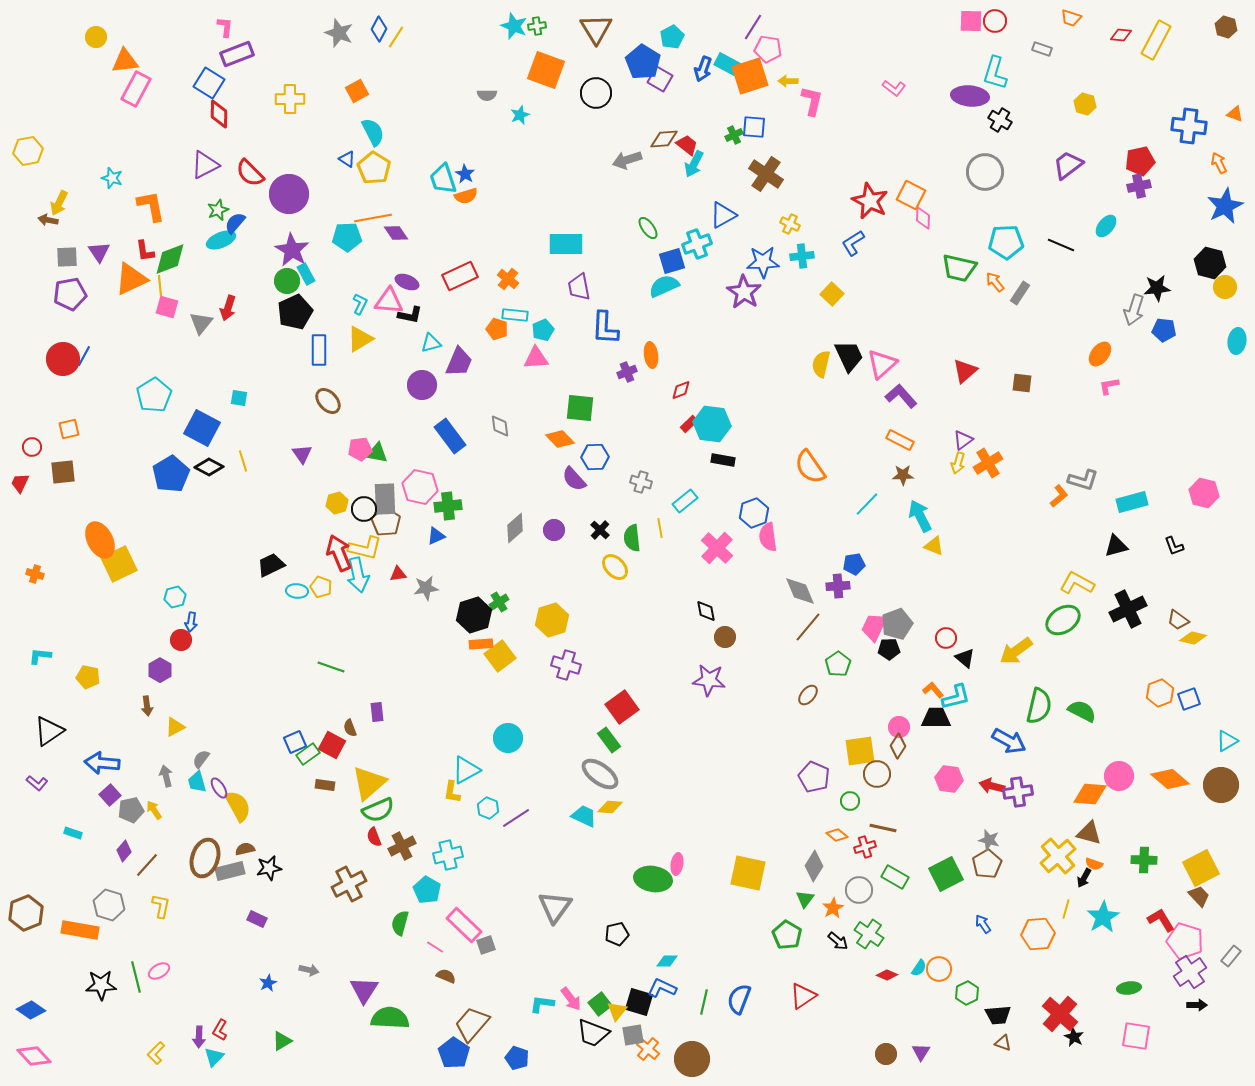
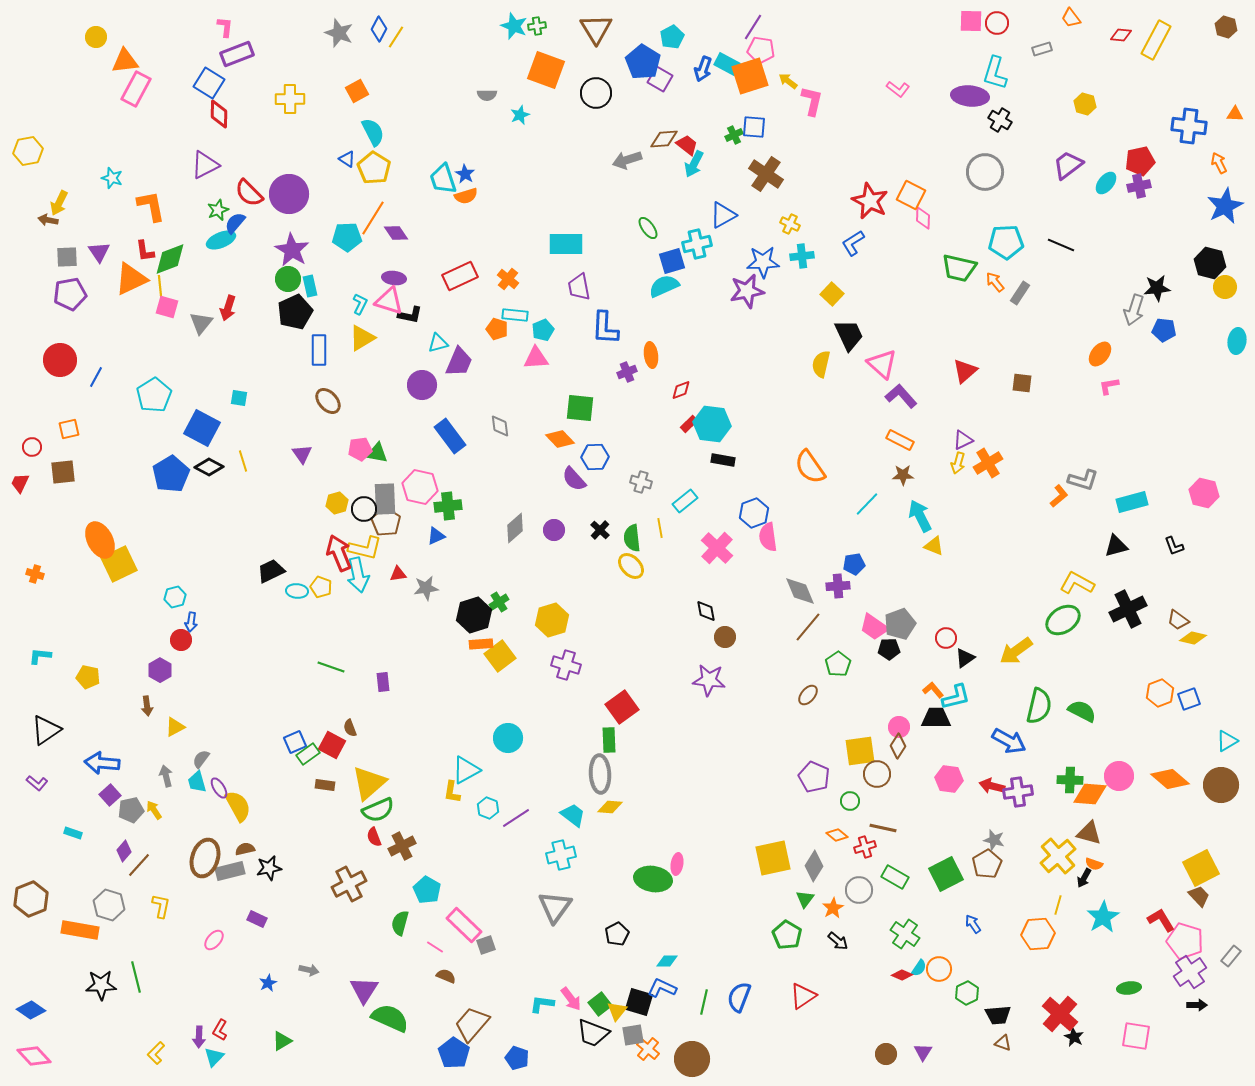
orange trapezoid at (1071, 18): rotated 35 degrees clockwise
red circle at (995, 21): moved 2 px right, 2 px down
pink pentagon at (768, 49): moved 7 px left, 1 px down
gray rectangle at (1042, 49): rotated 36 degrees counterclockwise
yellow arrow at (788, 81): rotated 36 degrees clockwise
pink L-shape at (894, 88): moved 4 px right, 1 px down
orange triangle at (1235, 114): rotated 18 degrees counterclockwise
red semicircle at (250, 173): moved 1 px left, 20 px down
orange line at (373, 218): rotated 48 degrees counterclockwise
cyan ellipse at (1106, 226): moved 43 px up
cyan cross at (697, 244): rotated 8 degrees clockwise
cyan rectangle at (306, 274): moved 4 px right, 12 px down; rotated 15 degrees clockwise
green circle at (287, 281): moved 1 px right, 2 px up
purple ellipse at (407, 282): moved 13 px left, 4 px up; rotated 15 degrees counterclockwise
purple star at (744, 292): moved 3 px right, 1 px up; rotated 28 degrees clockwise
pink triangle at (389, 301): rotated 12 degrees clockwise
yellow triangle at (360, 339): moved 2 px right, 1 px up
cyan triangle at (431, 343): moved 7 px right
blue line at (84, 356): moved 12 px right, 21 px down
black trapezoid at (849, 356): moved 21 px up
red circle at (63, 359): moved 3 px left, 1 px down
pink triangle at (882, 364): rotated 36 degrees counterclockwise
purple triangle at (963, 440): rotated 10 degrees clockwise
black trapezoid at (271, 565): moved 6 px down
yellow ellipse at (615, 567): moved 16 px right, 1 px up
gray pentagon at (897, 624): moved 3 px right
pink trapezoid at (874, 627): rotated 80 degrees counterclockwise
black triangle at (965, 658): rotated 45 degrees clockwise
purple rectangle at (377, 712): moved 6 px right, 30 px up
black triangle at (49, 731): moved 3 px left, 1 px up
green rectangle at (609, 740): rotated 35 degrees clockwise
gray ellipse at (600, 774): rotated 51 degrees clockwise
cyan trapezoid at (584, 816): moved 11 px left, 1 px up; rotated 12 degrees clockwise
gray star at (989, 840): moved 5 px right
cyan cross at (448, 855): moved 113 px right
green cross at (1144, 860): moved 74 px left, 80 px up
brown line at (147, 865): moved 8 px left
yellow square at (748, 873): moved 25 px right, 15 px up; rotated 24 degrees counterclockwise
yellow line at (1066, 909): moved 8 px left, 4 px up
brown hexagon at (26, 913): moved 5 px right, 14 px up
blue arrow at (983, 924): moved 10 px left
black pentagon at (617, 934): rotated 15 degrees counterclockwise
green cross at (869, 934): moved 36 px right
pink ellipse at (159, 971): moved 55 px right, 31 px up; rotated 20 degrees counterclockwise
red diamond at (887, 975): moved 15 px right
blue semicircle at (739, 999): moved 2 px up
green semicircle at (390, 1018): rotated 21 degrees clockwise
purple triangle at (921, 1052): moved 2 px right
